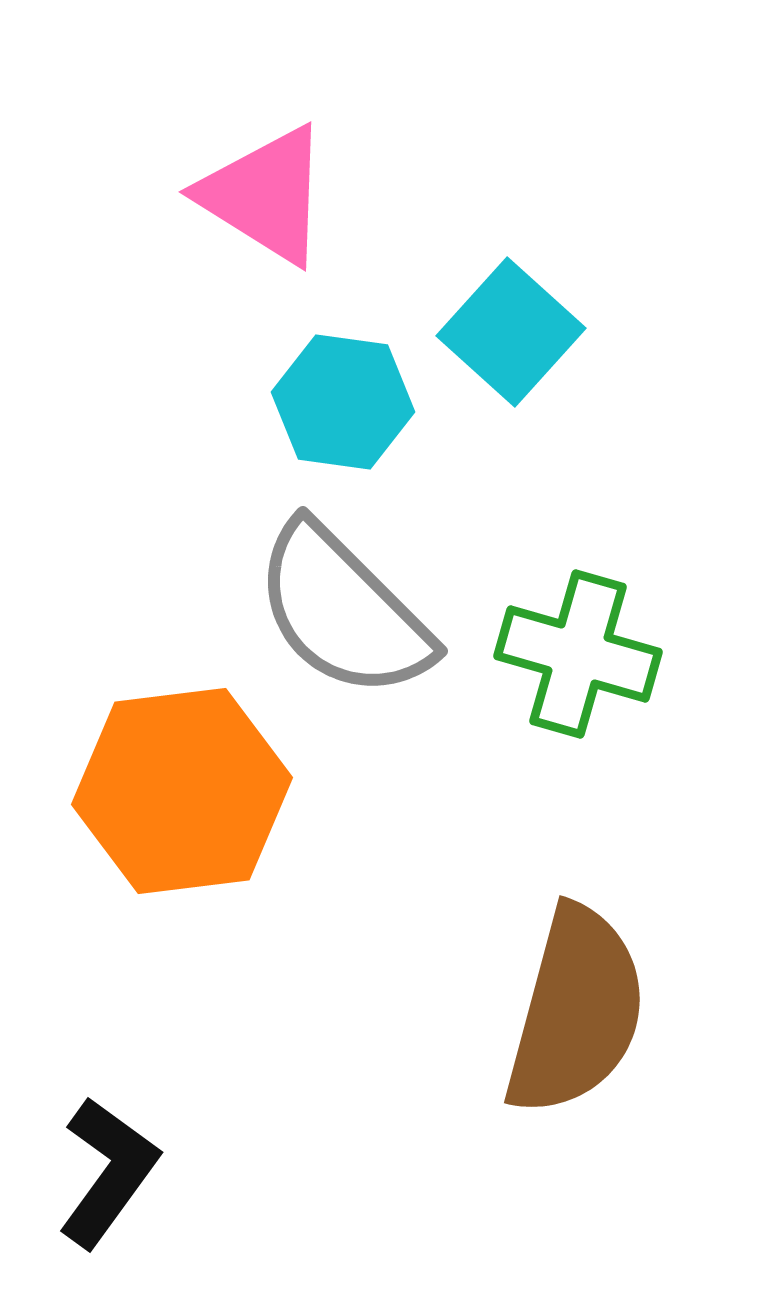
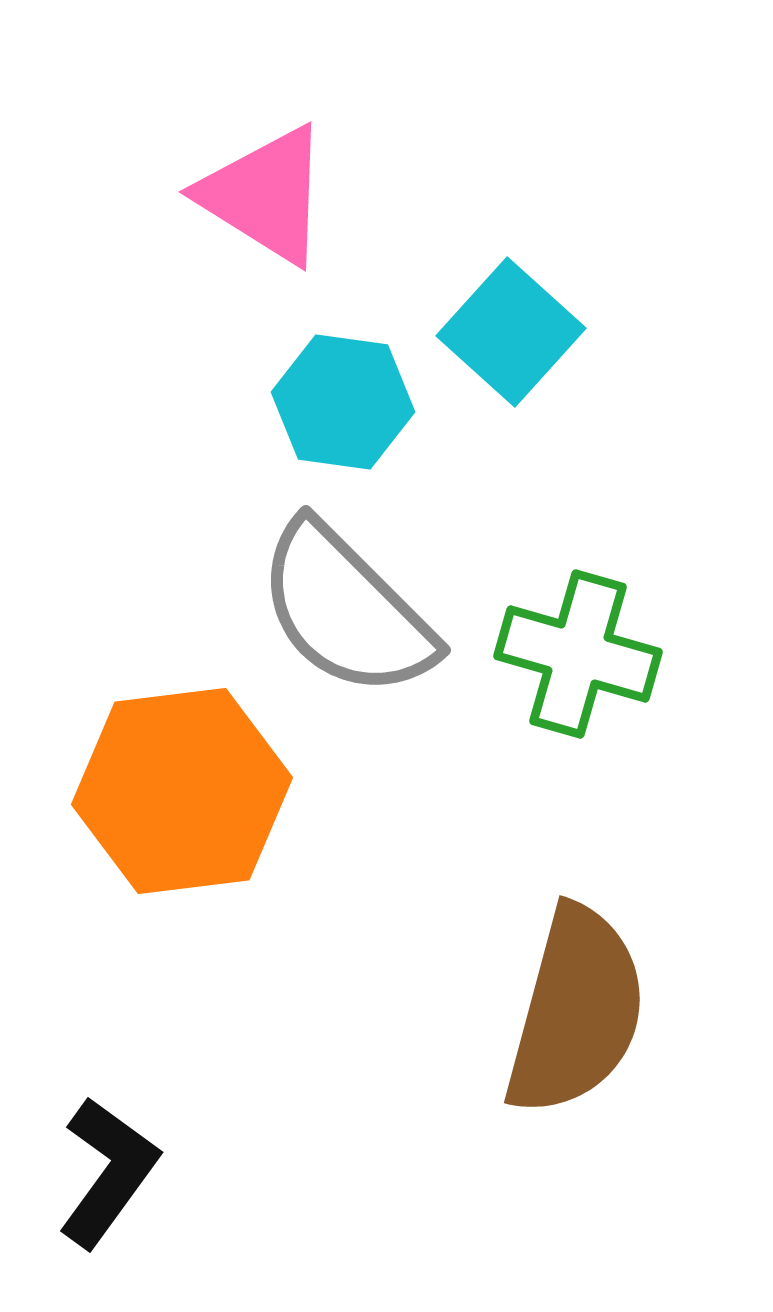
gray semicircle: moved 3 px right, 1 px up
